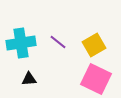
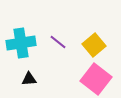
yellow square: rotated 10 degrees counterclockwise
pink square: rotated 12 degrees clockwise
